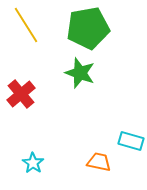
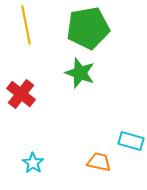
yellow line: rotated 21 degrees clockwise
red cross: rotated 12 degrees counterclockwise
